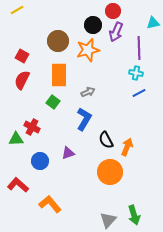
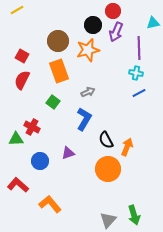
orange rectangle: moved 4 px up; rotated 20 degrees counterclockwise
orange circle: moved 2 px left, 3 px up
